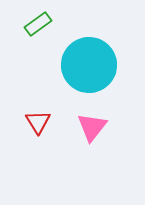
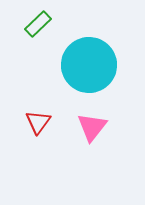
green rectangle: rotated 8 degrees counterclockwise
red triangle: rotated 8 degrees clockwise
